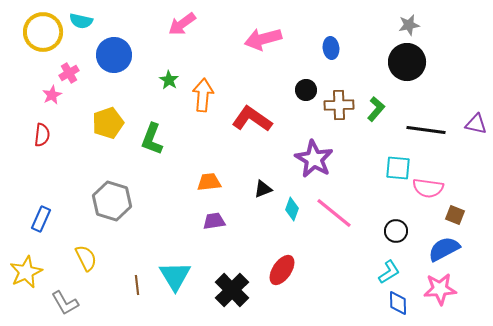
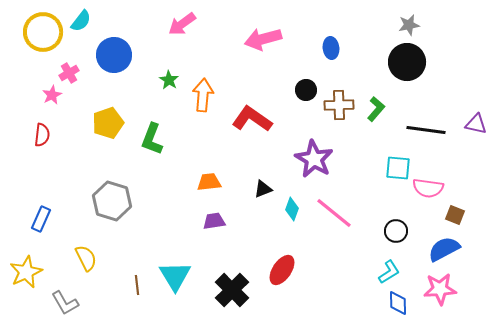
cyan semicircle at (81, 21): rotated 65 degrees counterclockwise
